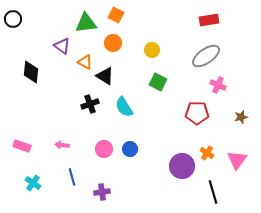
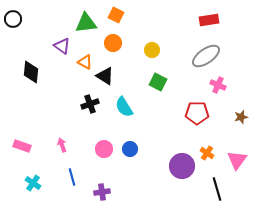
pink arrow: rotated 64 degrees clockwise
black line: moved 4 px right, 3 px up
